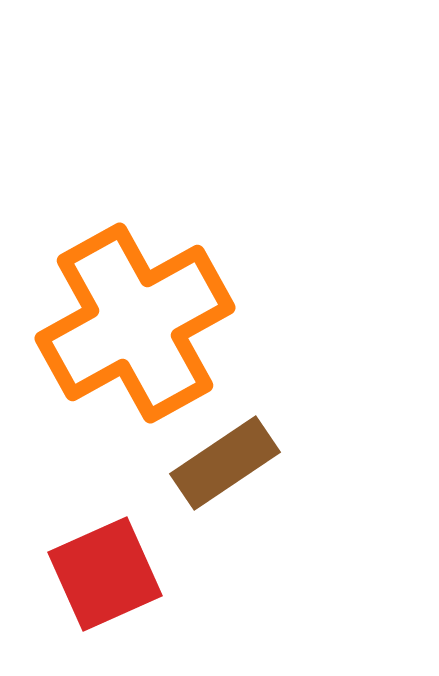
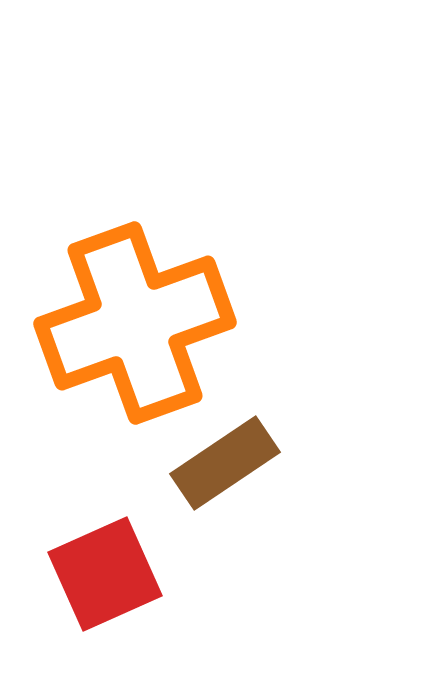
orange cross: rotated 9 degrees clockwise
